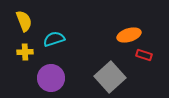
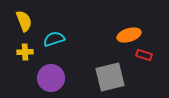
gray square: rotated 28 degrees clockwise
